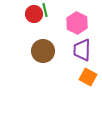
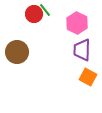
green line: rotated 24 degrees counterclockwise
brown circle: moved 26 px left, 1 px down
